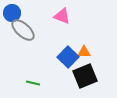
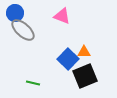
blue circle: moved 3 px right
blue square: moved 2 px down
